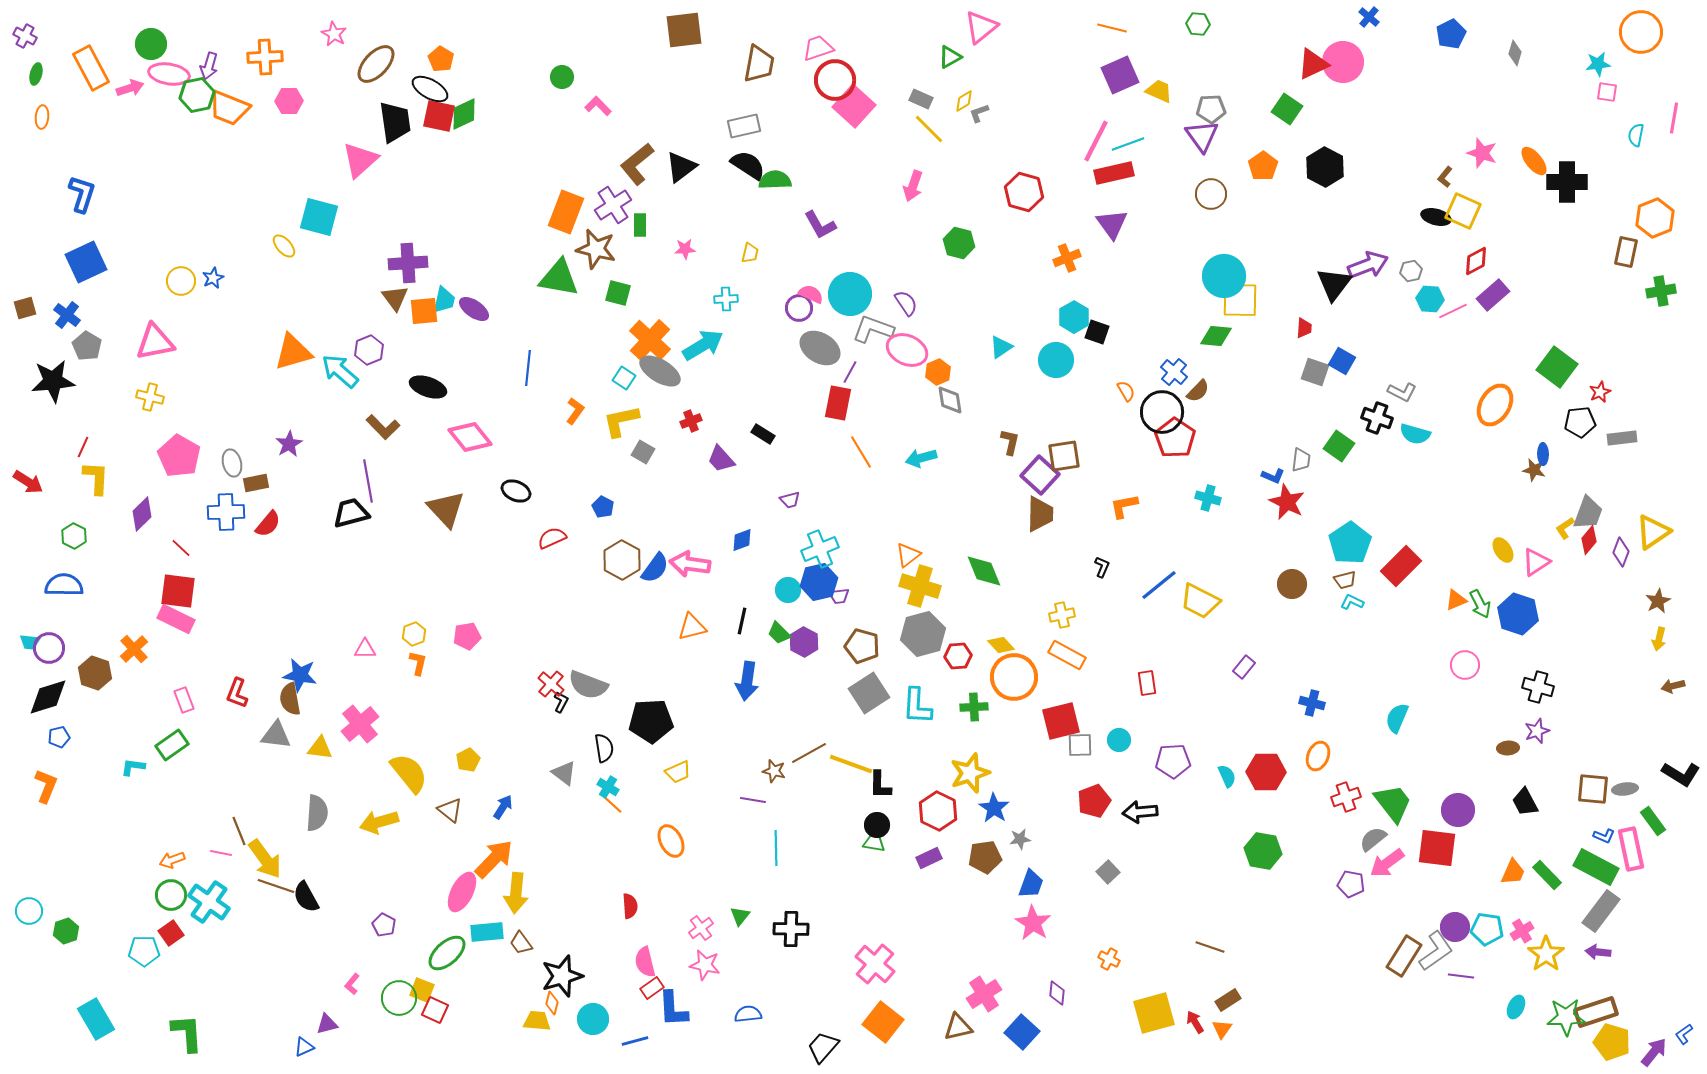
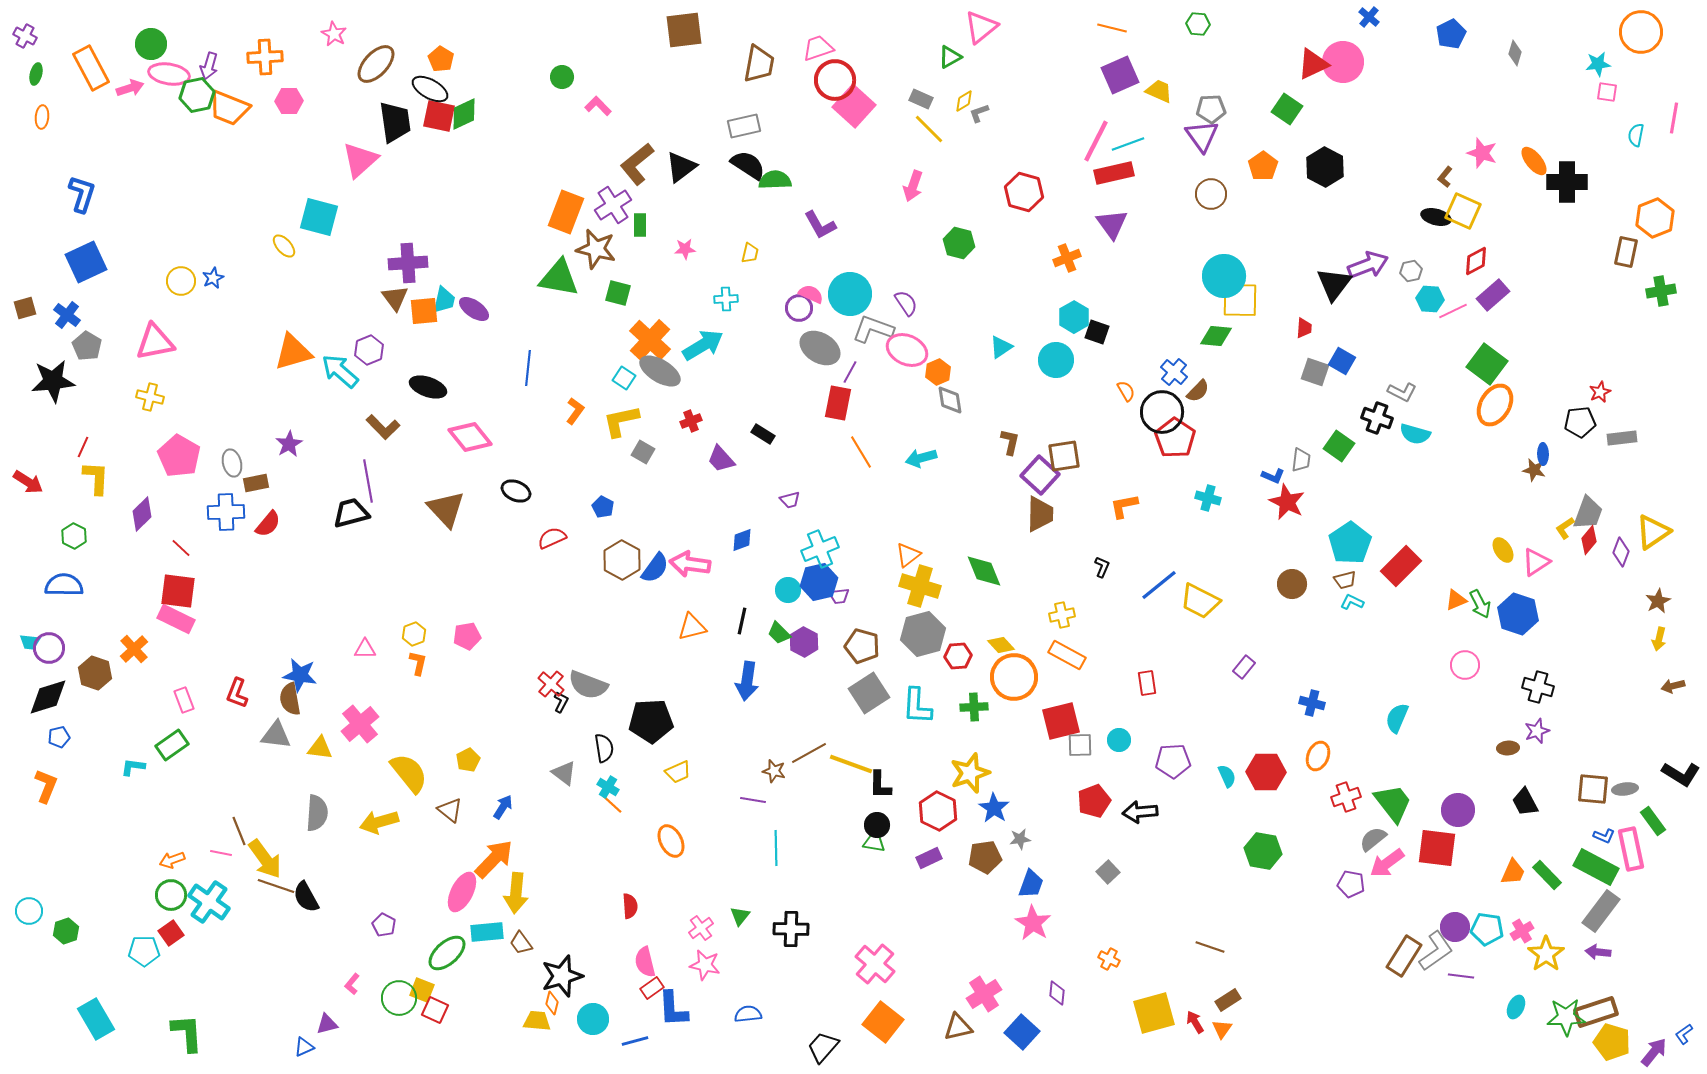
green square at (1557, 367): moved 70 px left, 3 px up
